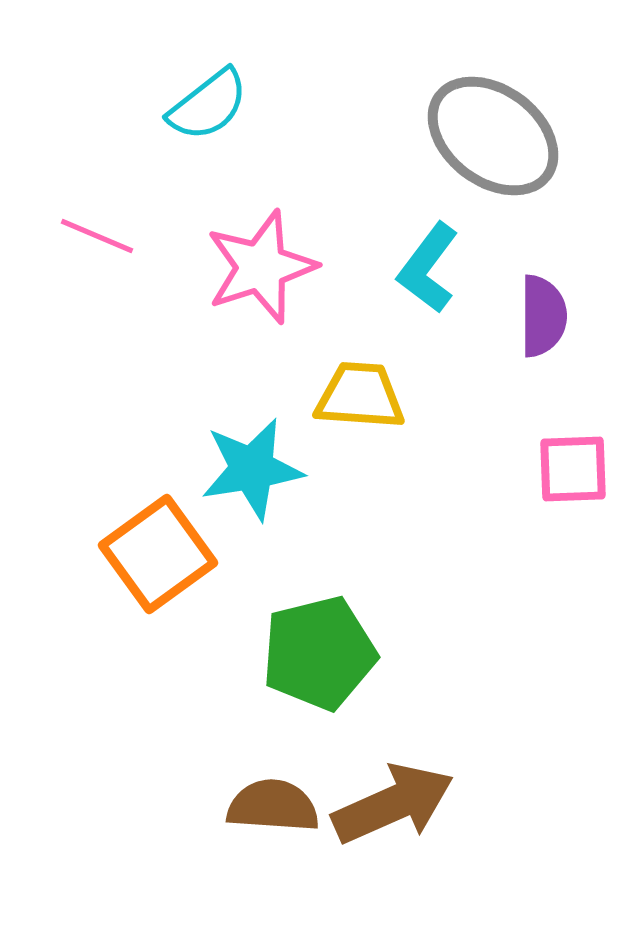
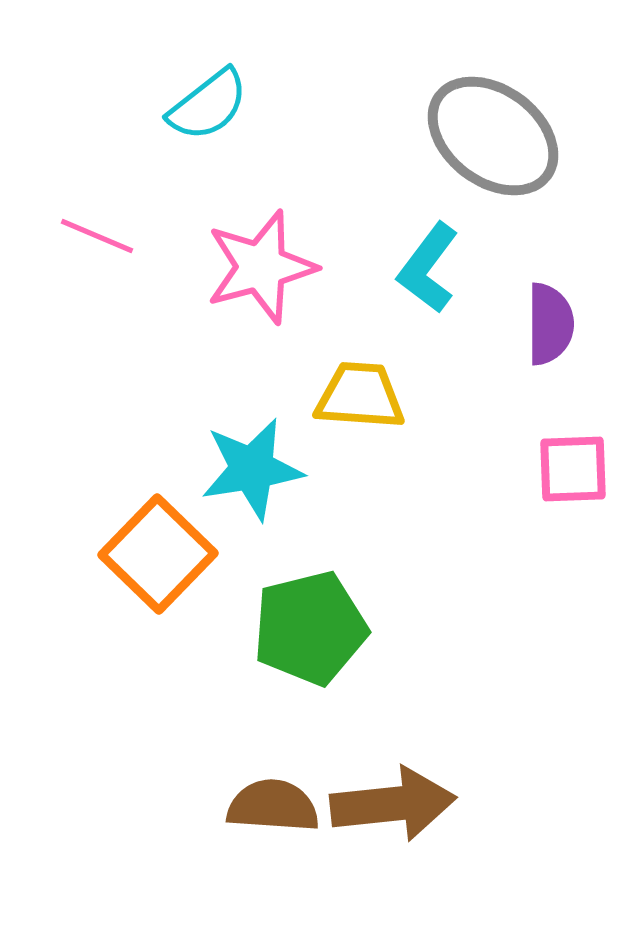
pink star: rotated 3 degrees clockwise
purple semicircle: moved 7 px right, 8 px down
orange square: rotated 10 degrees counterclockwise
green pentagon: moved 9 px left, 25 px up
brown arrow: rotated 18 degrees clockwise
